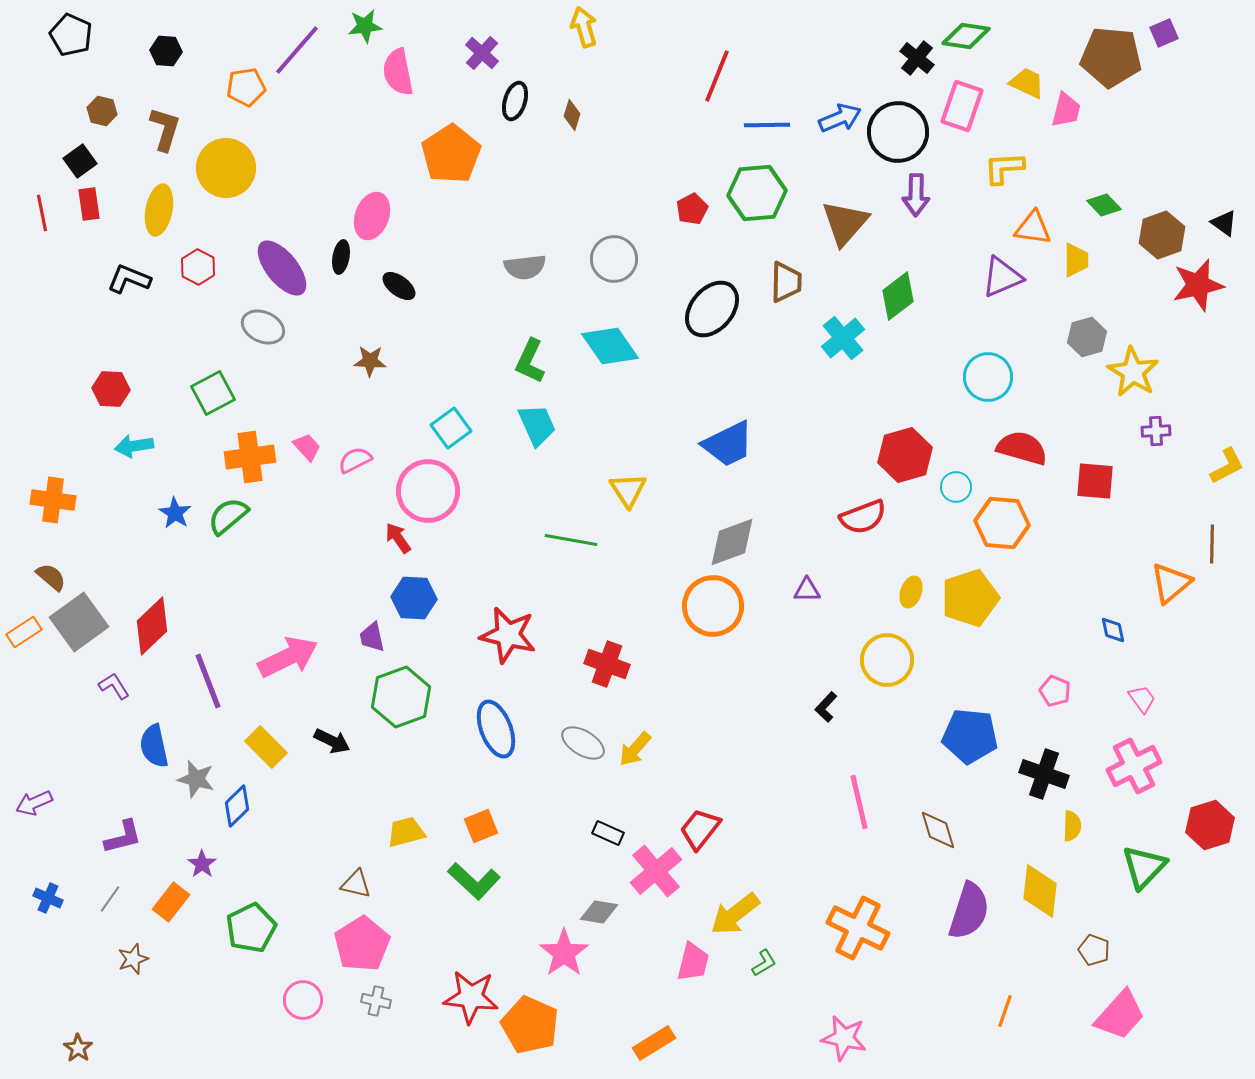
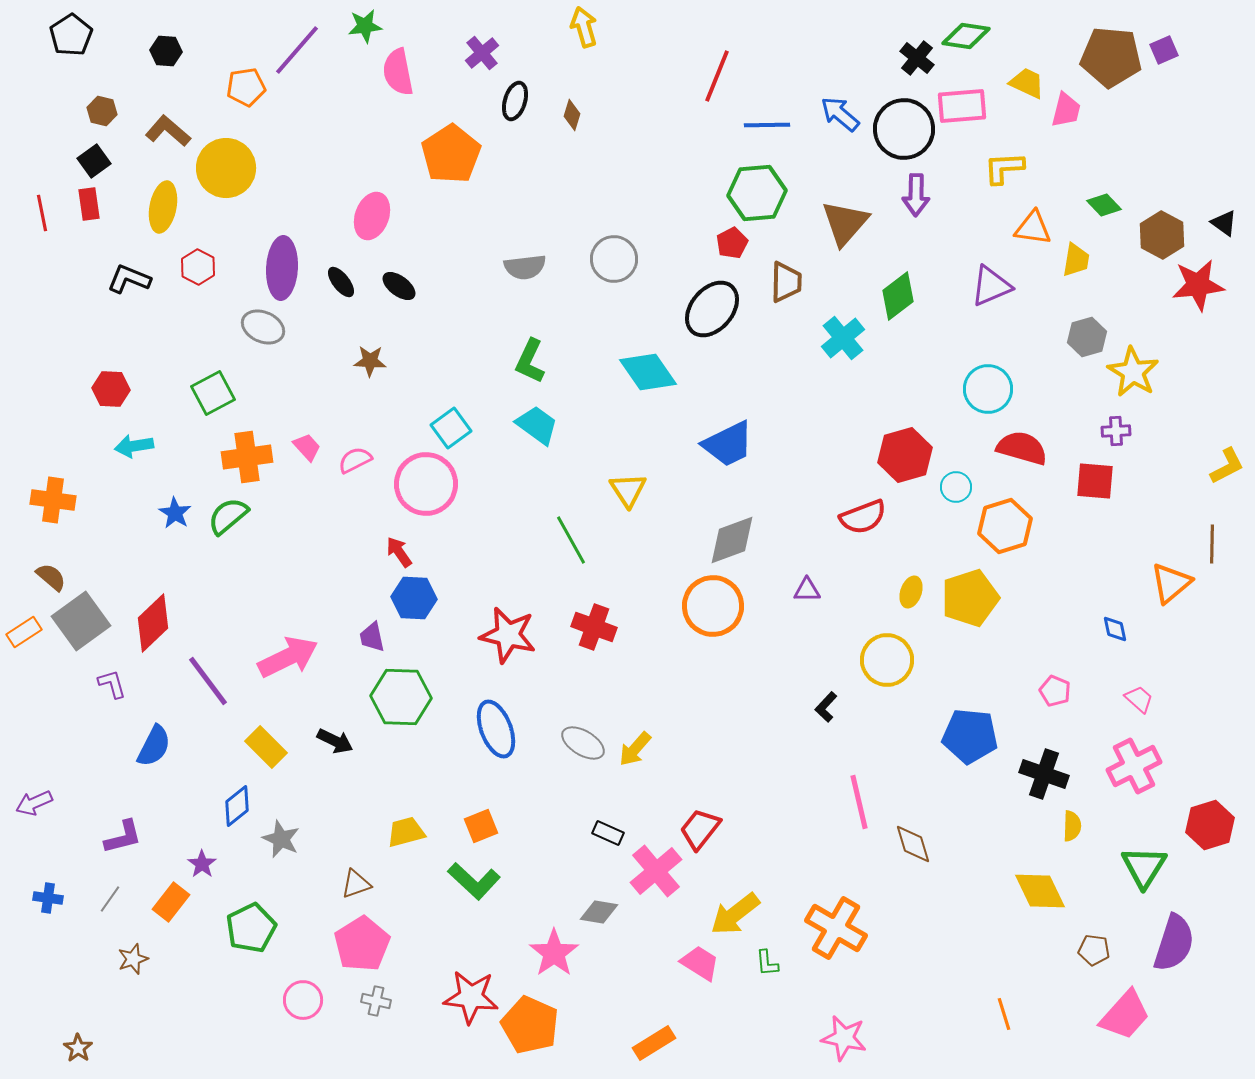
purple square at (1164, 33): moved 17 px down
black pentagon at (71, 35): rotated 15 degrees clockwise
purple cross at (482, 53): rotated 8 degrees clockwise
pink rectangle at (962, 106): rotated 66 degrees clockwise
blue arrow at (840, 118): moved 4 px up; rotated 117 degrees counterclockwise
brown L-shape at (165, 129): moved 3 px right, 2 px down; rotated 66 degrees counterclockwise
black circle at (898, 132): moved 6 px right, 3 px up
black square at (80, 161): moved 14 px right
red pentagon at (692, 209): moved 40 px right, 34 px down
yellow ellipse at (159, 210): moved 4 px right, 3 px up
brown hexagon at (1162, 235): rotated 12 degrees counterclockwise
black ellipse at (341, 257): moved 25 px down; rotated 48 degrees counterclockwise
yellow trapezoid at (1076, 260): rotated 9 degrees clockwise
purple ellipse at (282, 268): rotated 42 degrees clockwise
purple triangle at (1002, 277): moved 11 px left, 9 px down
red star at (1198, 285): rotated 6 degrees clockwise
cyan diamond at (610, 346): moved 38 px right, 26 px down
cyan circle at (988, 377): moved 12 px down
cyan trapezoid at (537, 425): rotated 30 degrees counterclockwise
purple cross at (1156, 431): moved 40 px left
orange cross at (250, 457): moved 3 px left
pink circle at (428, 491): moved 2 px left, 7 px up
orange hexagon at (1002, 523): moved 3 px right, 3 px down; rotated 22 degrees counterclockwise
red arrow at (398, 538): moved 1 px right, 14 px down
green line at (571, 540): rotated 51 degrees clockwise
gray diamond at (732, 542): moved 2 px up
gray square at (79, 622): moved 2 px right, 1 px up
red diamond at (152, 626): moved 1 px right, 3 px up
blue diamond at (1113, 630): moved 2 px right, 1 px up
red cross at (607, 664): moved 13 px left, 37 px up
purple line at (208, 681): rotated 16 degrees counterclockwise
purple L-shape at (114, 686): moved 2 px left, 2 px up; rotated 16 degrees clockwise
green hexagon at (401, 697): rotated 22 degrees clockwise
pink trapezoid at (1142, 699): moved 3 px left; rotated 12 degrees counterclockwise
black arrow at (332, 741): moved 3 px right
blue semicircle at (154, 746): rotated 141 degrees counterclockwise
gray star at (196, 779): moved 85 px right, 60 px down; rotated 9 degrees clockwise
blue diamond at (237, 806): rotated 6 degrees clockwise
brown diamond at (938, 830): moved 25 px left, 14 px down
green triangle at (1144, 867): rotated 12 degrees counterclockwise
brown triangle at (356, 884): rotated 32 degrees counterclockwise
yellow diamond at (1040, 891): rotated 32 degrees counterclockwise
blue cross at (48, 898): rotated 16 degrees counterclockwise
purple semicircle at (969, 911): moved 205 px right, 32 px down
orange cross at (858, 928): moved 22 px left; rotated 4 degrees clockwise
brown pentagon at (1094, 950): rotated 12 degrees counterclockwise
pink star at (564, 953): moved 10 px left
pink trapezoid at (693, 962): moved 7 px right, 1 px down; rotated 72 degrees counterclockwise
green L-shape at (764, 963): moved 3 px right; rotated 116 degrees clockwise
orange line at (1005, 1011): moved 1 px left, 3 px down; rotated 36 degrees counterclockwise
pink trapezoid at (1120, 1015): moved 5 px right
